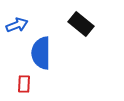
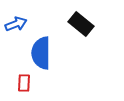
blue arrow: moved 1 px left, 1 px up
red rectangle: moved 1 px up
